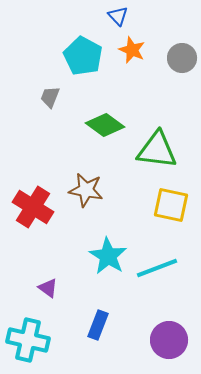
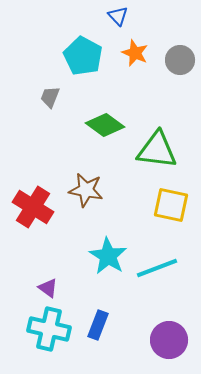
orange star: moved 3 px right, 3 px down
gray circle: moved 2 px left, 2 px down
cyan cross: moved 21 px right, 11 px up
